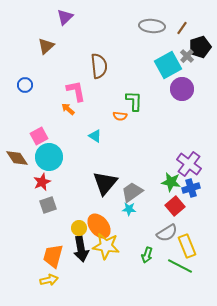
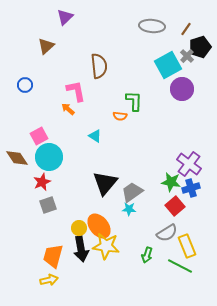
brown line: moved 4 px right, 1 px down
